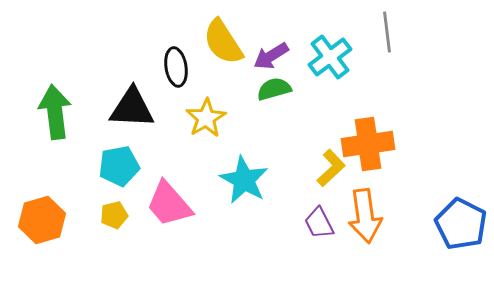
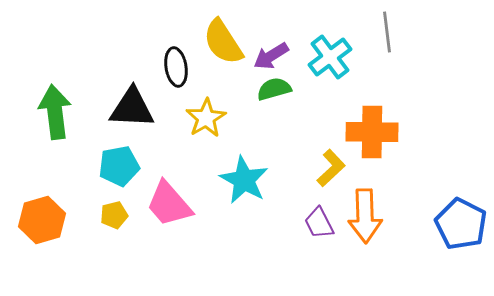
orange cross: moved 4 px right, 12 px up; rotated 9 degrees clockwise
orange arrow: rotated 6 degrees clockwise
